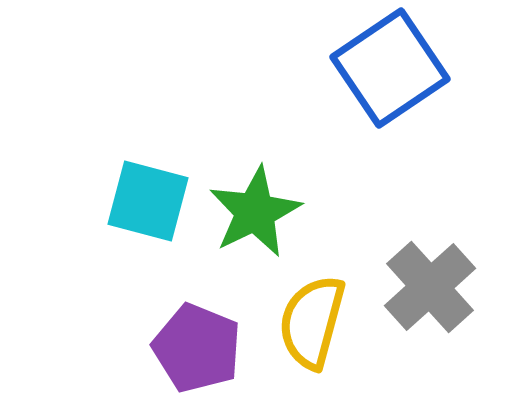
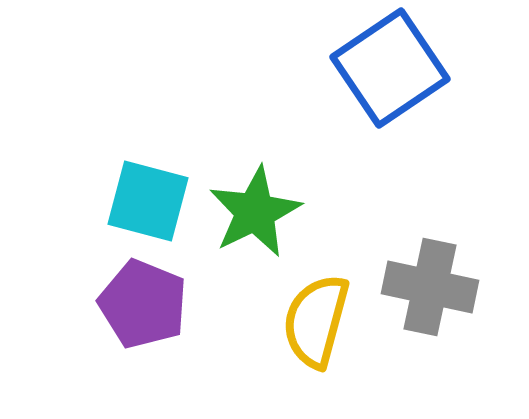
gray cross: rotated 36 degrees counterclockwise
yellow semicircle: moved 4 px right, 1 px up
purple pentagon: moved 54 px left, 44 px up
